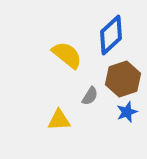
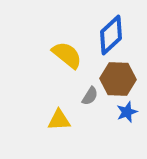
brown hexagon: moved 5 px left; rotated 20 degrees clockwise
